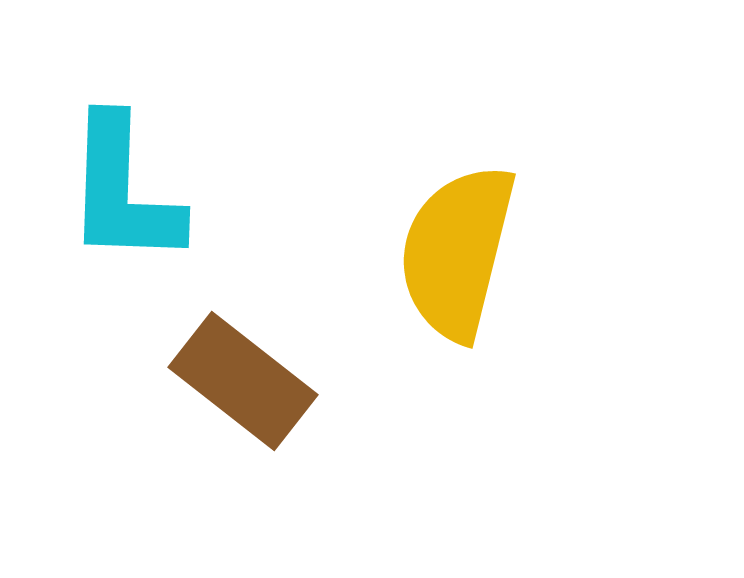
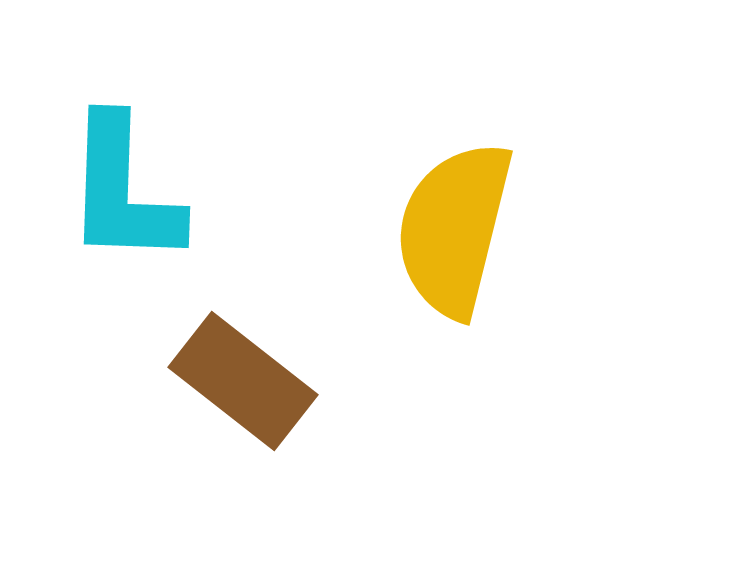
yellow semicircle: moved 3 px left, 23 px up
